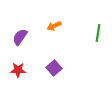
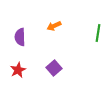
purple semicircle: rotated 36 degrees counterclockwise
red star: rotated 28 degrees counterclockwise
